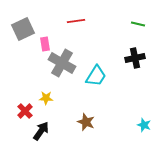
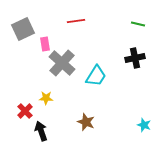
gray cross: rotated 12 degrees clockwise
black arrow: rotated 54 degrees counterclockwise
